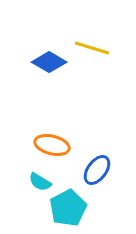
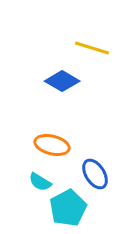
blue diamond: moved 13 px right, 19 px down
blue ellipse: moved 2 px left, 4 px down; rotated 68 degrees counterclockwise
